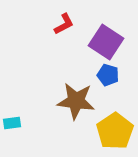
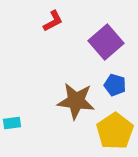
red L-shape: moved 11 px left, 3 px up
purple square: rotated 16 degrees clockwise
blue pentagon: moved 7 px right, 10 px down
